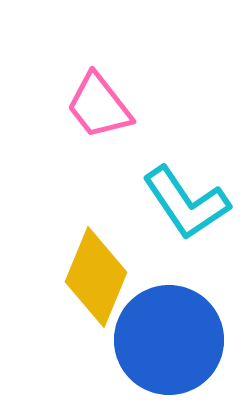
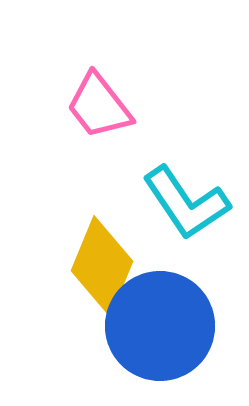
yellow diamond: moved 6 px right, 11 px up
blue circle: moved 9 px left, 14 px up
